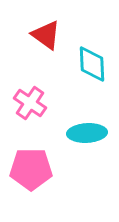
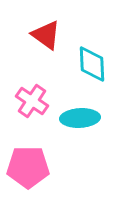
pink cross: moved 2 px right, 2 px up
cyan ellipse: moved 7 px left, 15 px up
pink pentagon: moved 3 px left, 2 px up
